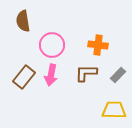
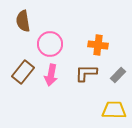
pink circle: moved 2 px left, 1 px up
brown rectangle: moved 1 px left, 5 px up
